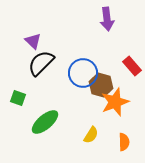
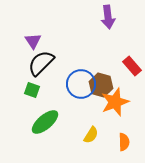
purple arrow: moved 1 px right, 2 px up
purple triangle: rotated 12 degrees clockwise
blue circle: moved 2 px left, 11 px down
green square: moved 14 px right, 8 px up
